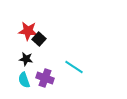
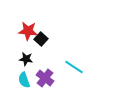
black square: moved 2 px right
purple cross: rotated 18 degrees clockwise
